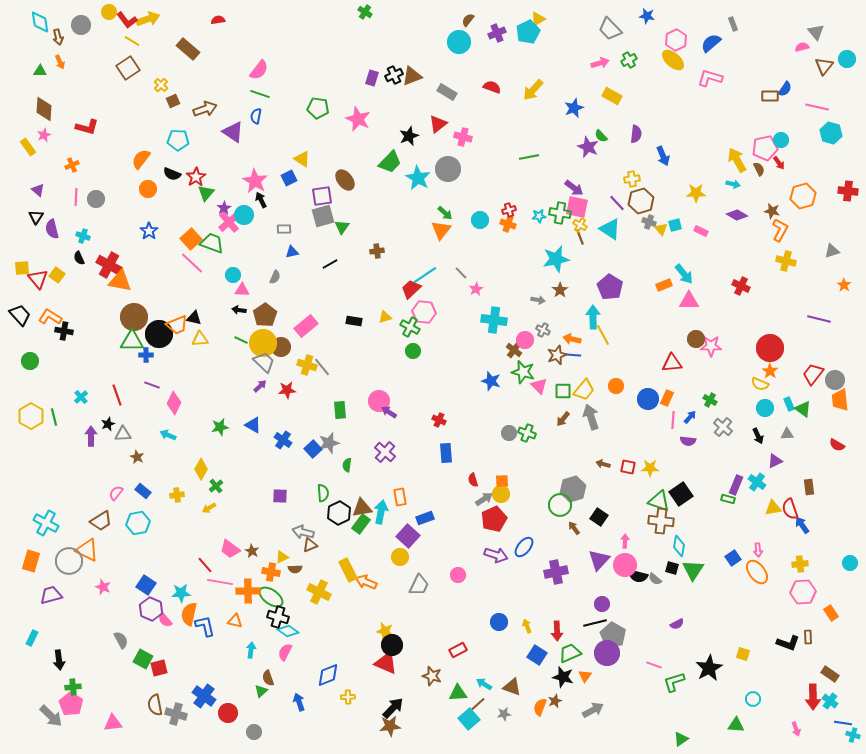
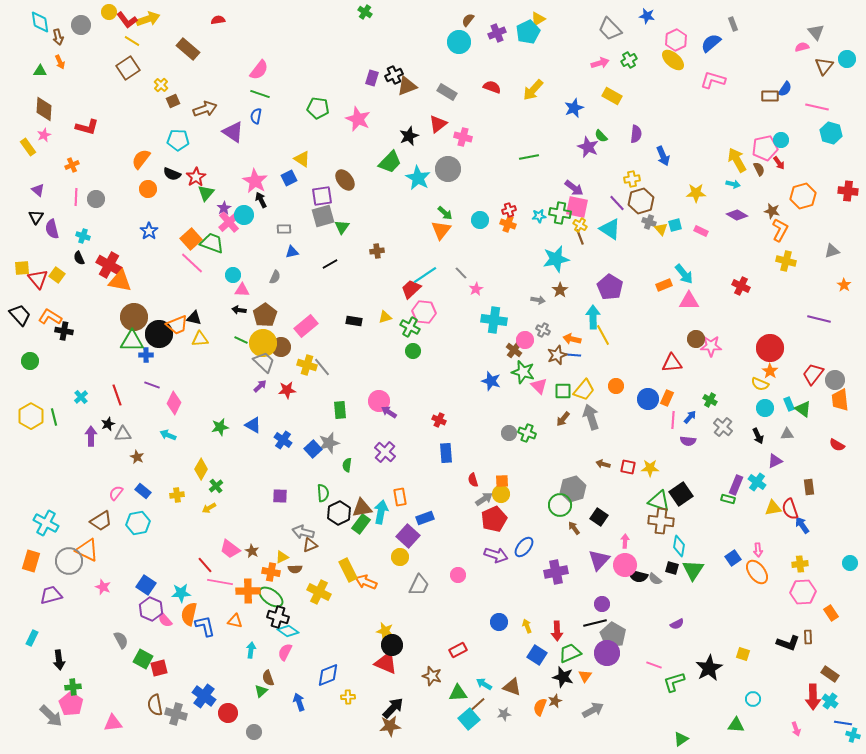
brown triangle at (412, 76): moved 5 px left, 10 px down
pink L-shape at (710, 78): moved 3 px right, 2 px down
